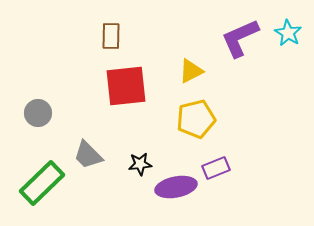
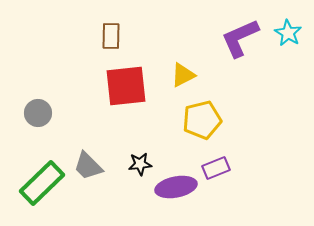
yellow triangle: moved 8 px left, 4 px down
yellow pentagon: moved 6 px right, 1 px down
gray trapezoid: moved 11 px down
